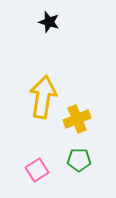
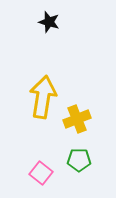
pink square: moved 4 px right, 3 px down; rotated 20 degrees counterclockwise
